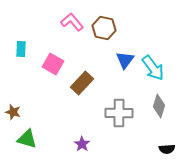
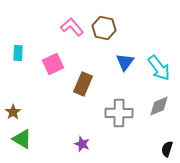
pink L-shape: moved 5 px down
cyan rectangle: moved 3 px left, 4 px down
blue triangle: moved 2 px down
pink square: rotated 35 degrees clockwise
cyan arrow: moved 6 px right
brown rectangle: moved 1 px right, 1 px down; rotated 20 degrees counterclockwise
gray diamond: rotated 50 degrees clockwise
brown star: rotated 21 degrees clockwise
green triangle: moved 5 px left; rotated 15 degrees clockwise
purple star: rotated 14 degrees counterclockwise
black semicircle: rotated 112 degrees clockwise
